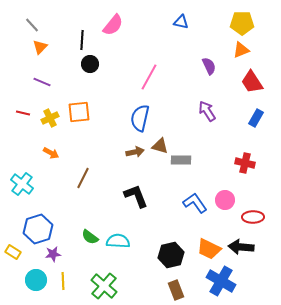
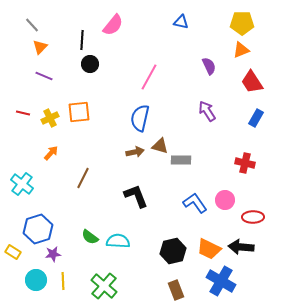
purple line at (42, 82): moved 2 px right, 6 px up
orange arrow at (51, 153): rotated 77 degrees counterclockwise
black hexagon at (171, 255): moved 2 px right, 4 px up
